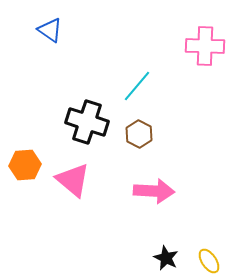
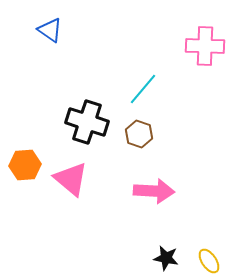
cyan line: moved 6 px right, 3 px down
brown hexagon: rotated 8 degrees counterclockwise
pink triangle: moved 2 px left, 1 px up
black star: rotated 15 degrees counterclockwise
